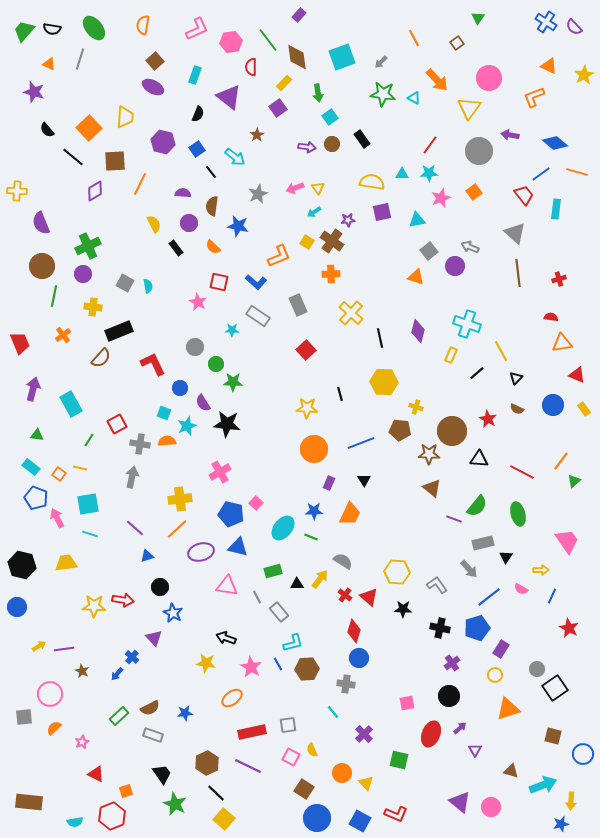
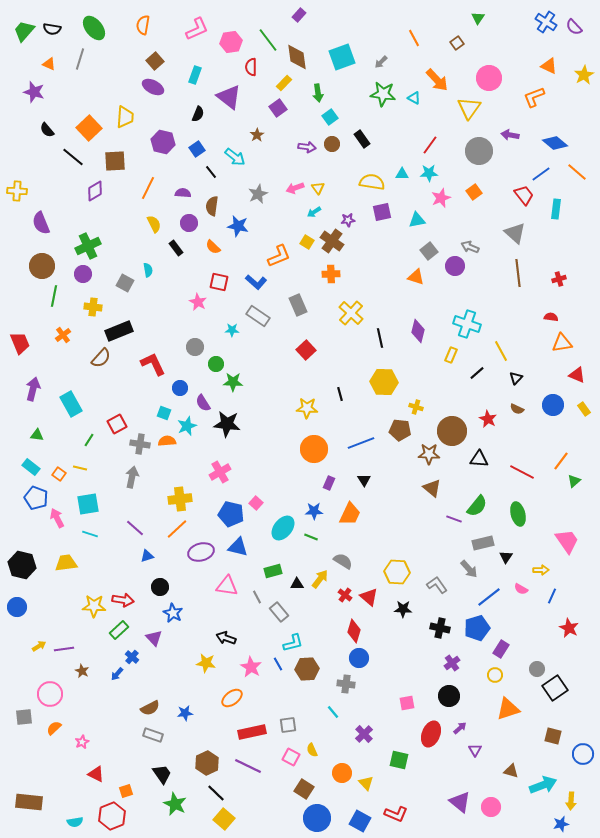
orange line at (577, 172): rotated 25 degrees clockwise
orange line at (140, 184): moved 8 px right, 4 px down
cyan semicircle at (148, 286): moved 16 px up
green rectangle at (119, 716): moved 86 px up
